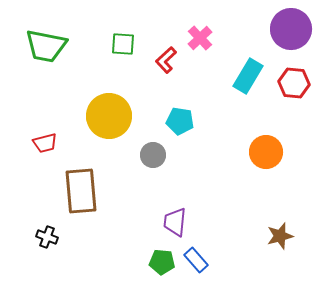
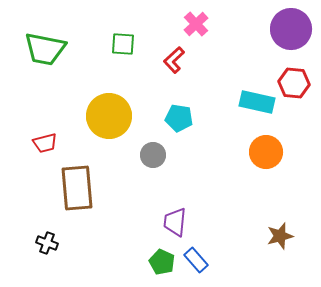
pink cross: moved 4 px left, 14 px up
green trapezoid: moved 1 px left, 3 px down
red L-shape: moved 8 px right
cyan rectangle: moved 9 px right, 26 px down; rotated 72 degrees clockwise
cyan pentagon: moved 1 px left, 3 px up
brown rectangle: moved 4 px left, 3 px up
black cross: moved 6 px down
green pentagon: rotated 20 degrees clockwise
